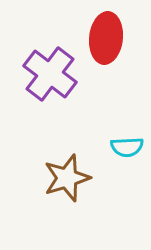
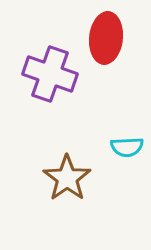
purple cross: rotated 18 degrees counterclockwise
brown star: rotated 18 degrees counterclockwise
